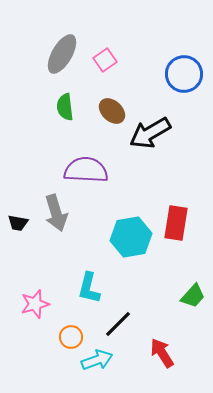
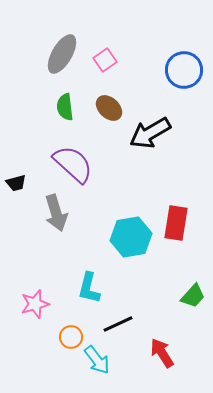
blue circle: moved 4 px up
brown ellipse: moved 3 px left, 3 px up
purple semicircle: moved 13 px left, 6 px up; rotated 39 degrees clockwise
black trapezoid: moved 2 px left, 40 px up; rotated 25 degrees counterclockwise
black line: rotated 20 degrees clockwise
cyan arrow: rotated 72 degrees clockwise
